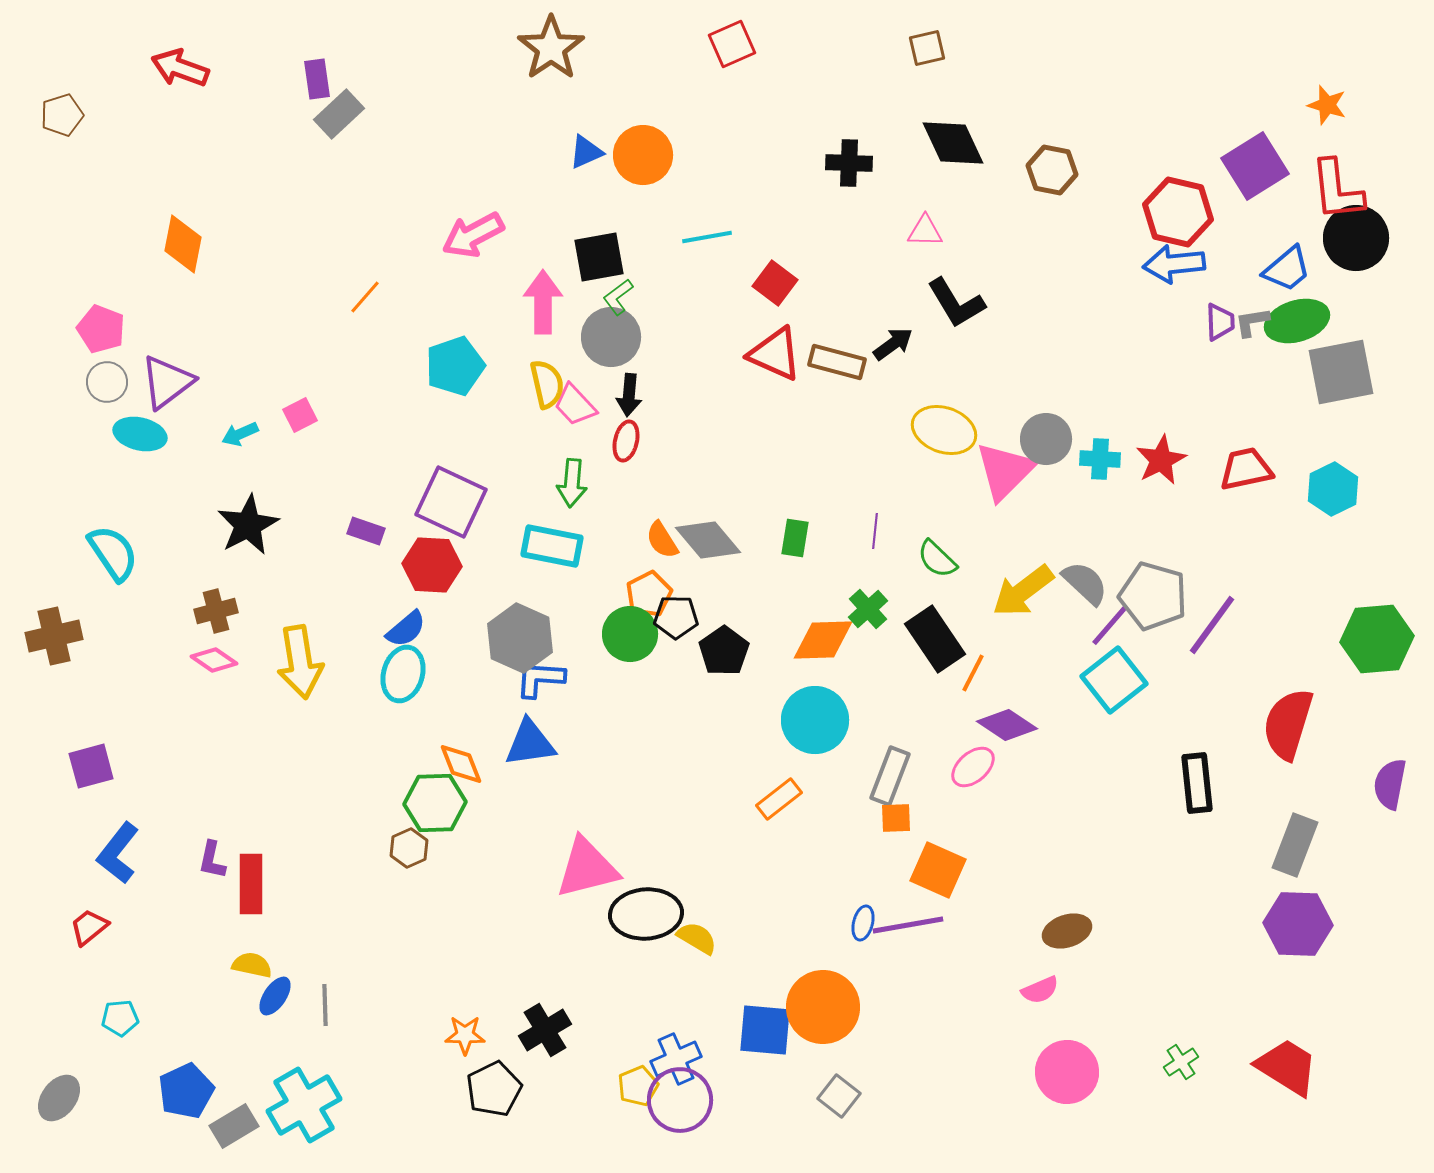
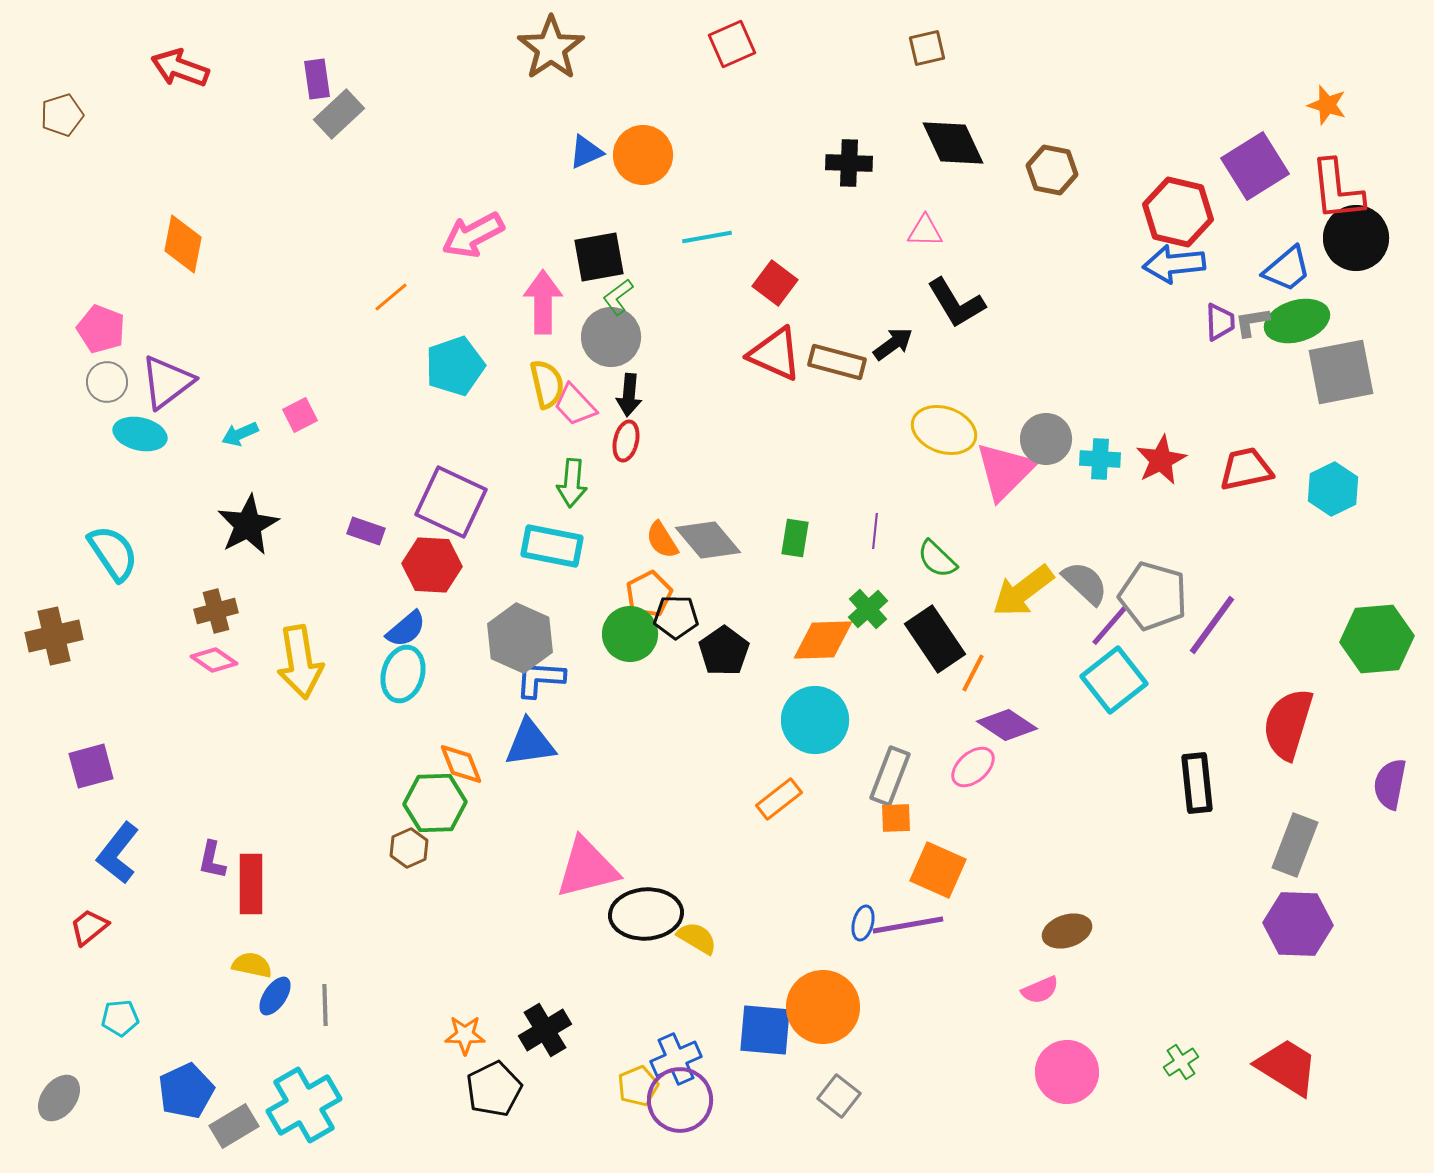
orange line at (365, 297): moved 26 px right; rotated 9 degrees clockwise
